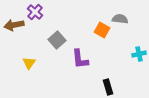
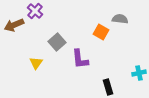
purple cross: moved 1 px up
brown arrow: rotated 12 degrees counterclockwise
orange square: moved 1 px left, 2 px down
gray square: moved 2 px down
cyan cross: moved 19 px down
yellow triangle: moved 7 px right
